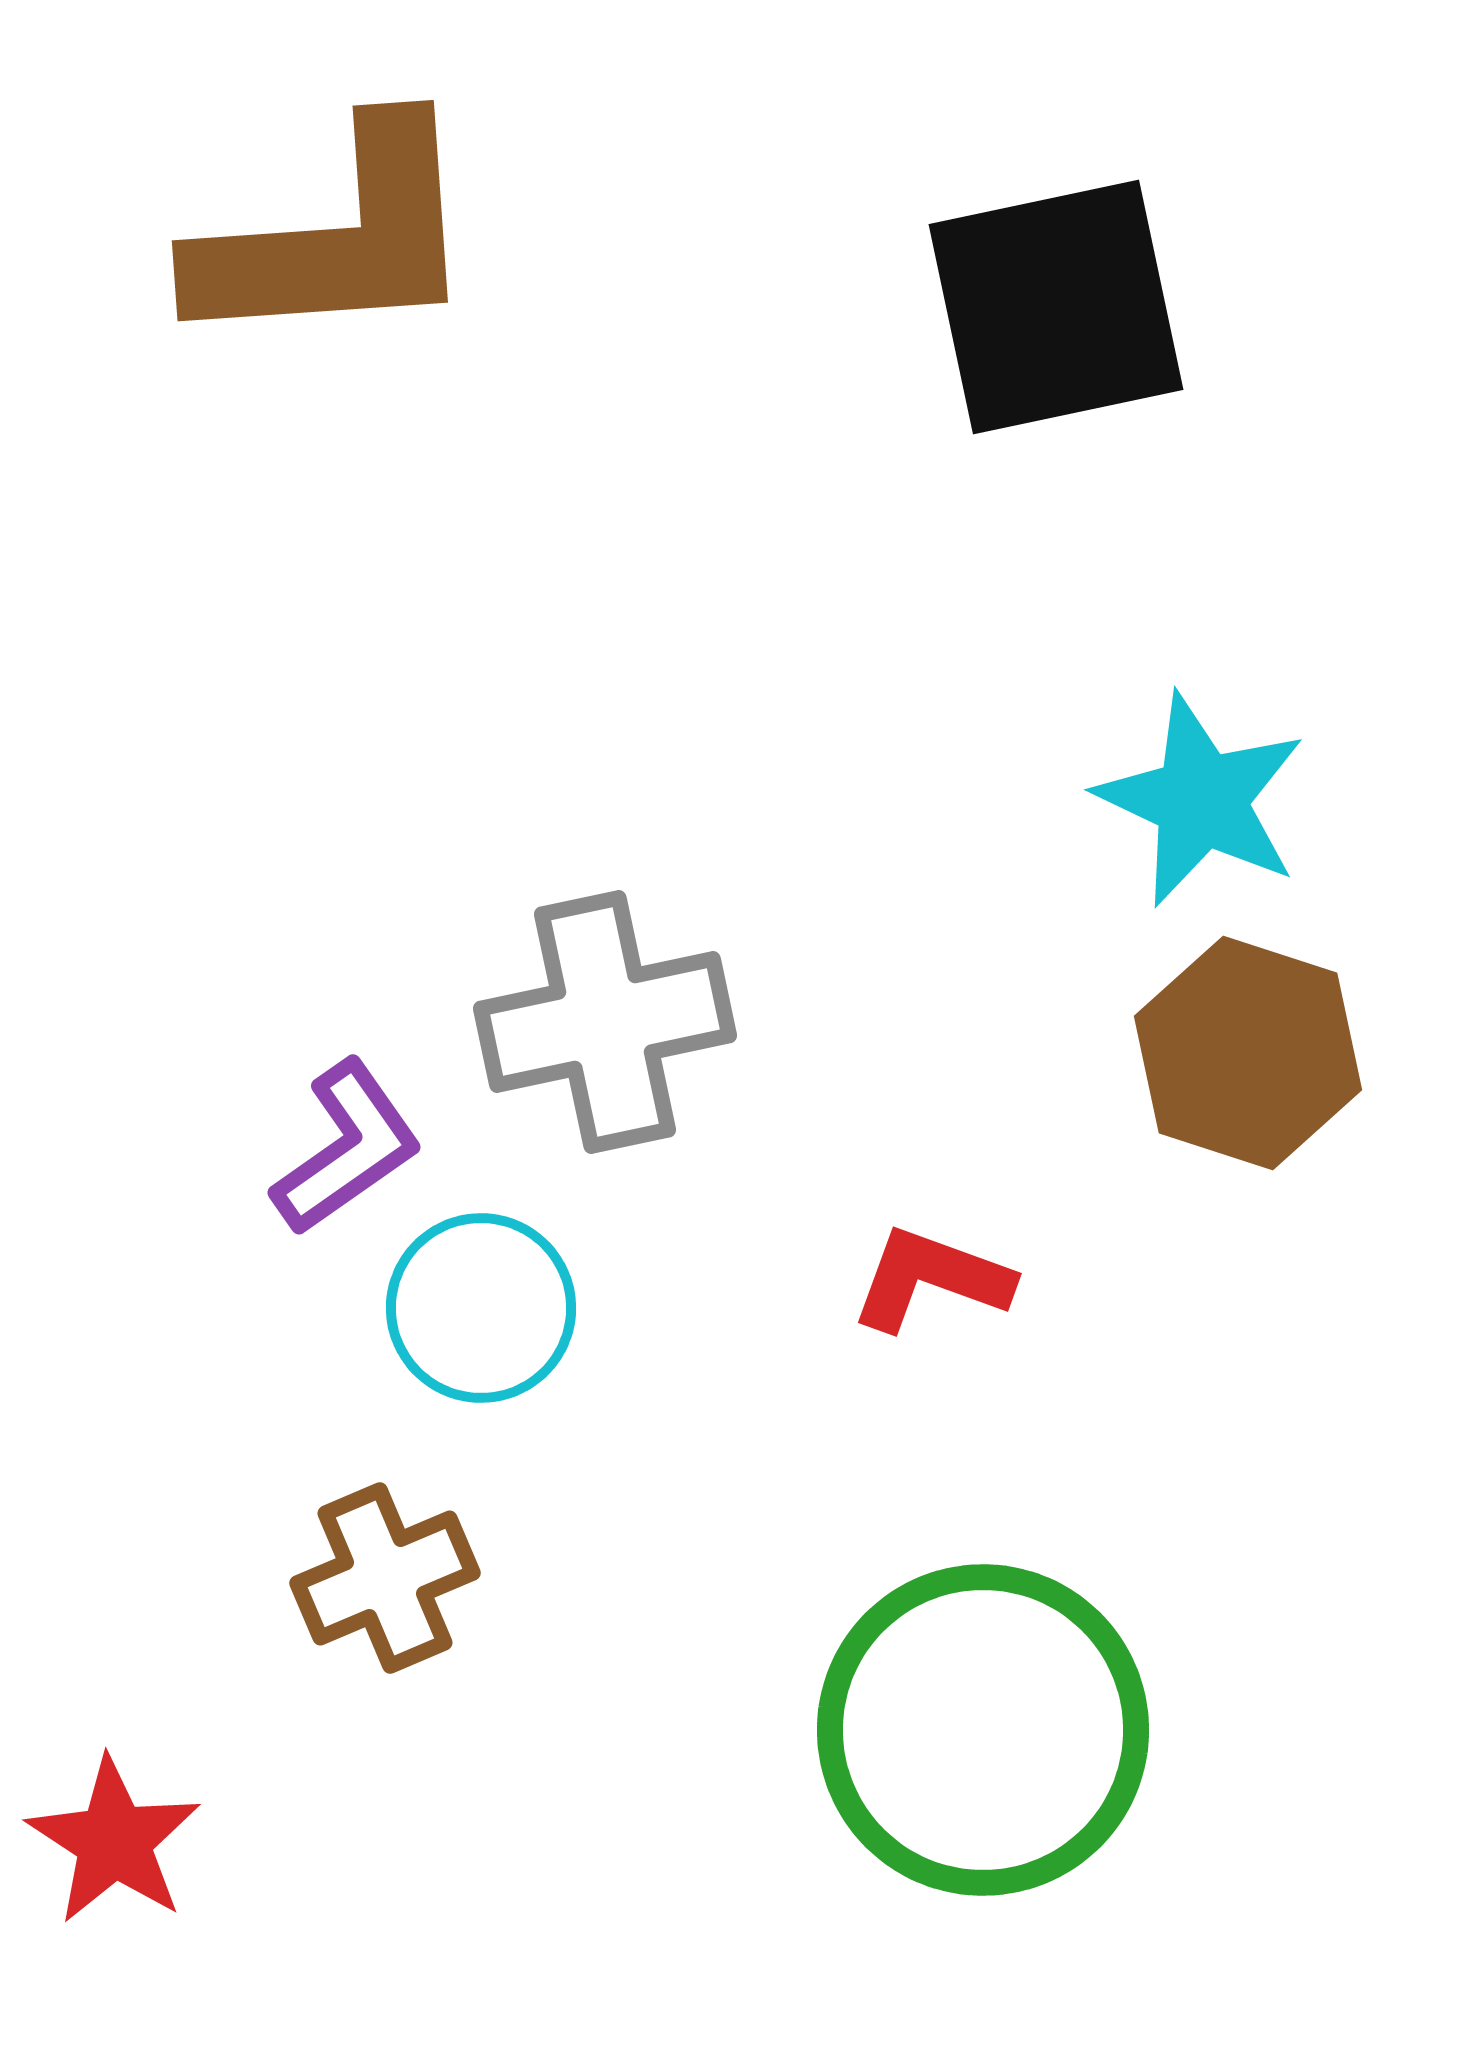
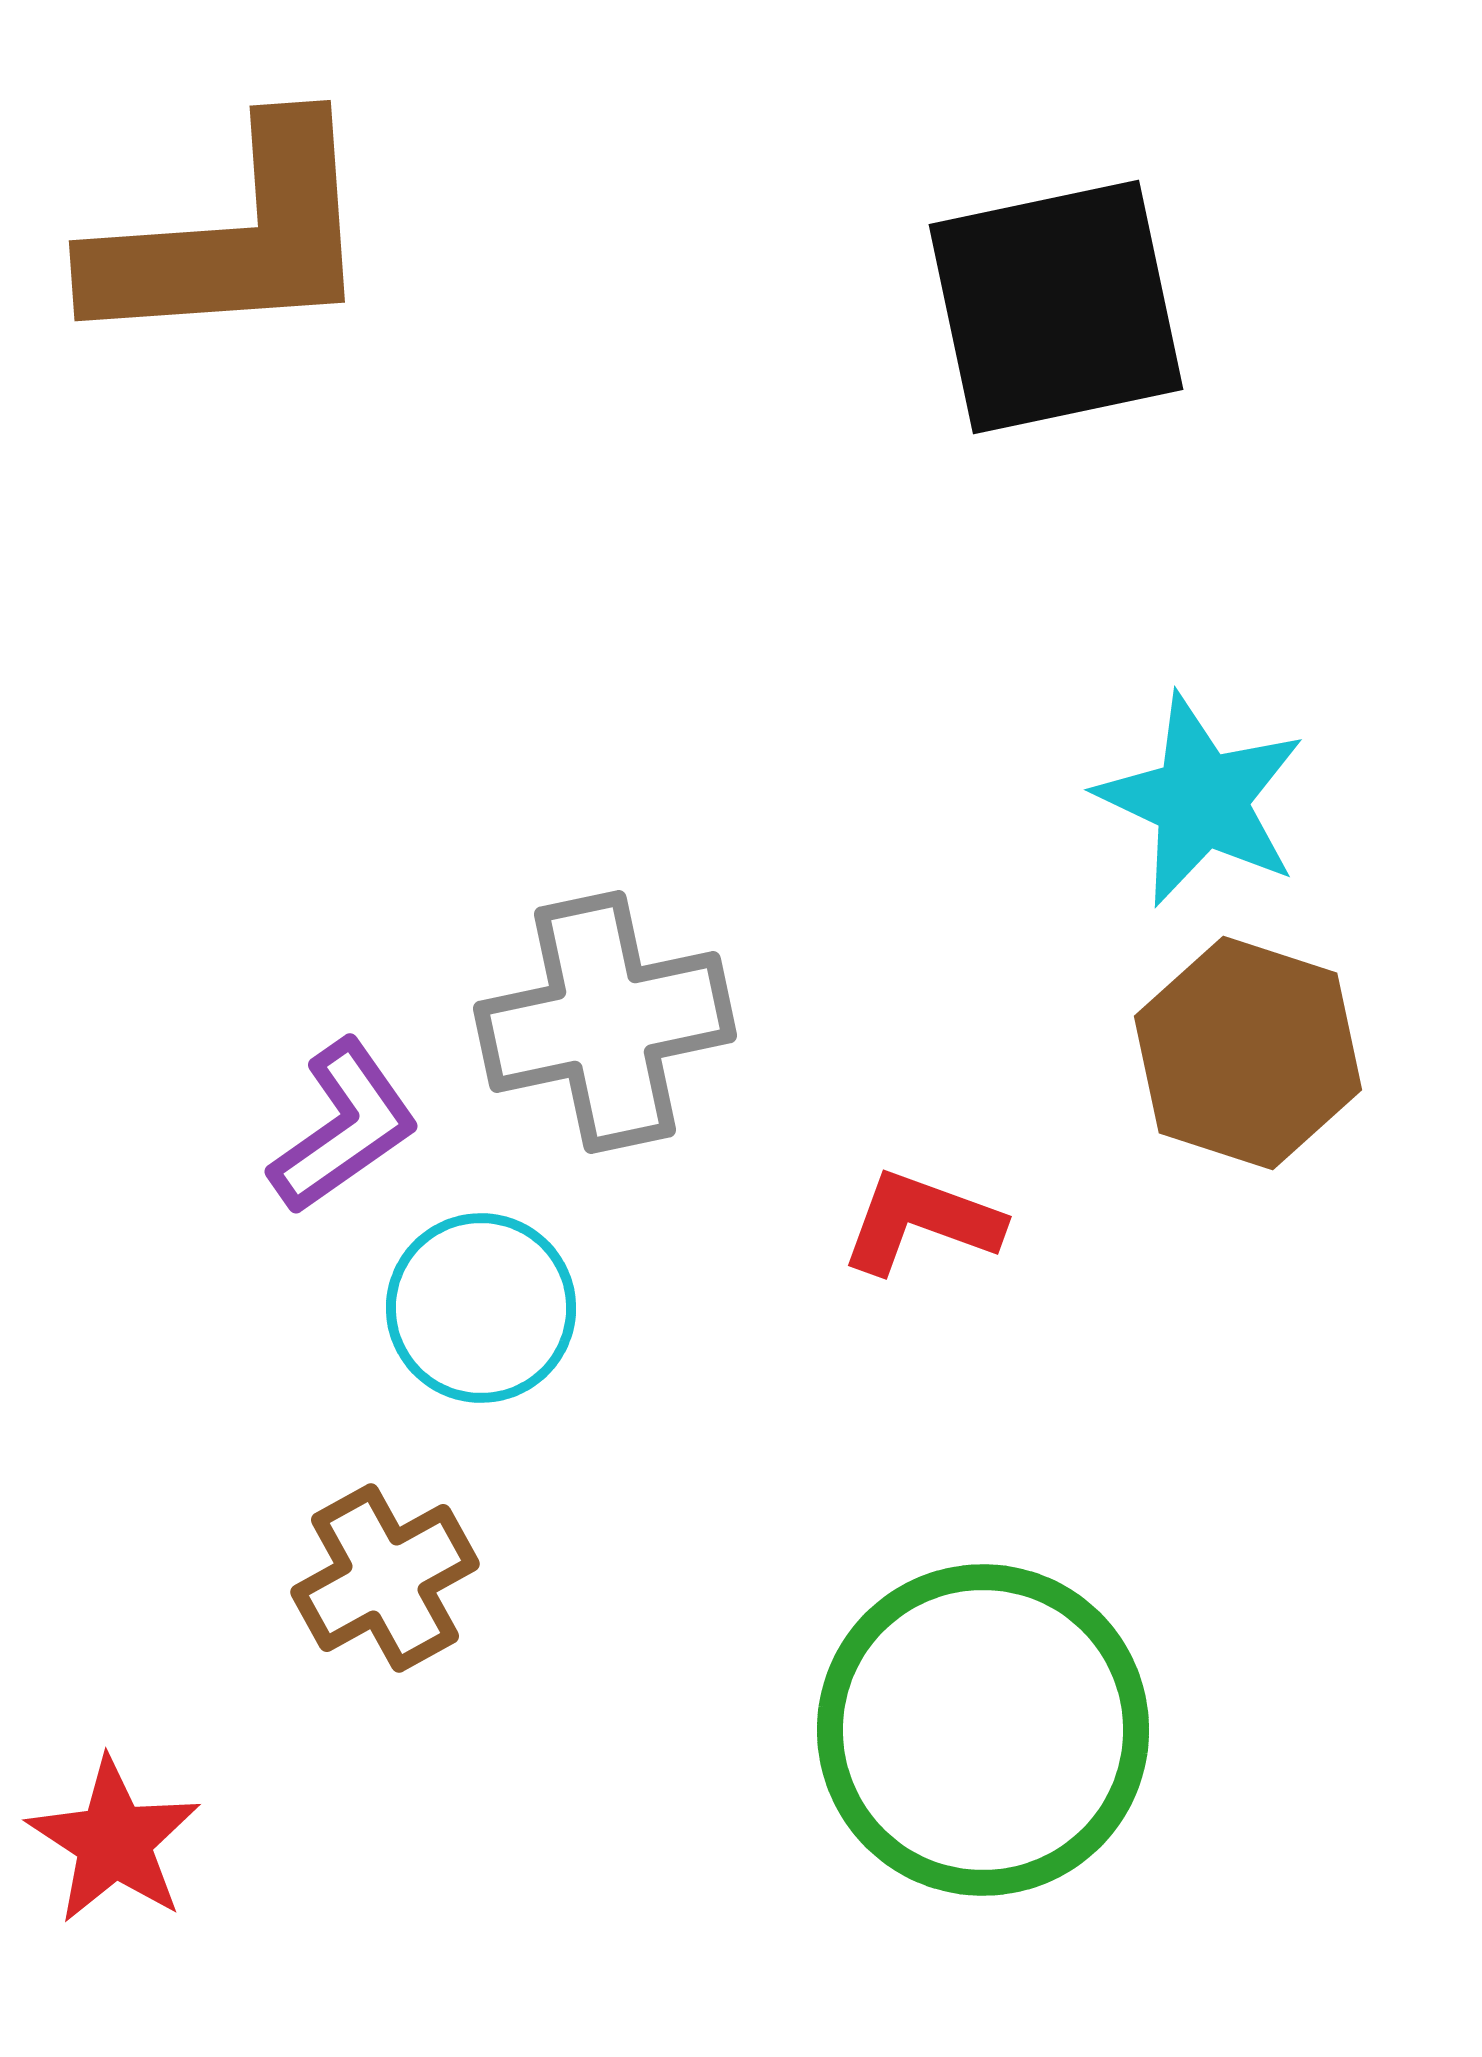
brown L-shape: moved 103 px left
purple L-shape: moved 3 px left, 21 px up
red L-shape: moved 10 px left, 57 px up
brown cross: rotated 6 degrees counterclockwise
